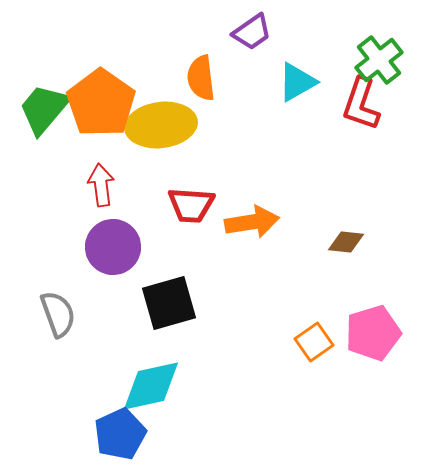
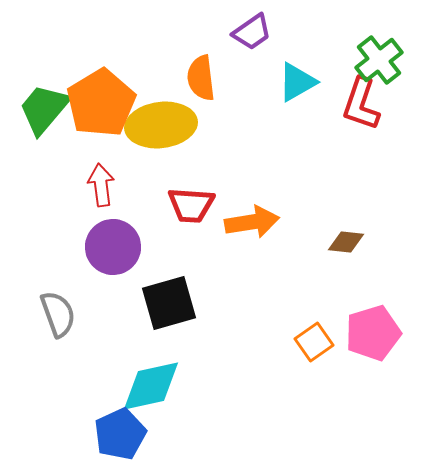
orange pentagon: rotated 6 degrees clockwise
